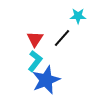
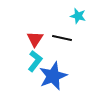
cyan star: rotated 14 degrees clockwise
black line: rotated 60 degrees clockwise
blue star: moved 7 px right, 4 px up
